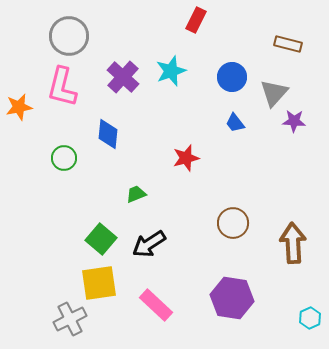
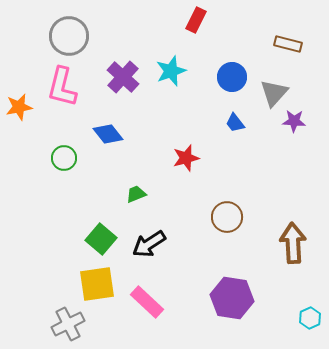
blue diamond: rotated 44 degrees counterclockwise
brown circle: moved 6 px left, 6 px up
yellow square: moved 2 px left, 1 px down
pink rectangle: moved 9 px left, 3 px up
gray cross: moved 2 px left, 5 px down
